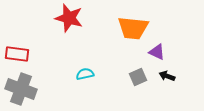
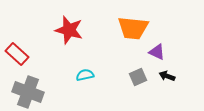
red star: moved 12 px down
red rectangle: rotated 35 degrees clockwise
cyan semicircle: moved 1 px down
gray cross: moved 7 px right, 3 px down
